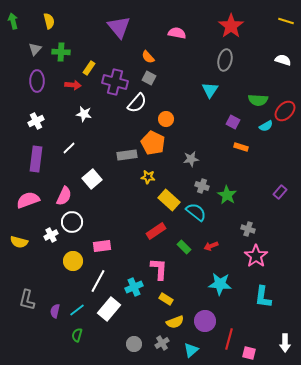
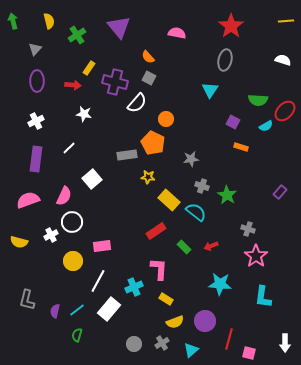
yellow line at (286, 21): rotated 21 degrees counterclockwise
green cross at (61, 52): moved 16 px right, 17 px up; rotated 36 degrees counterclockwise
